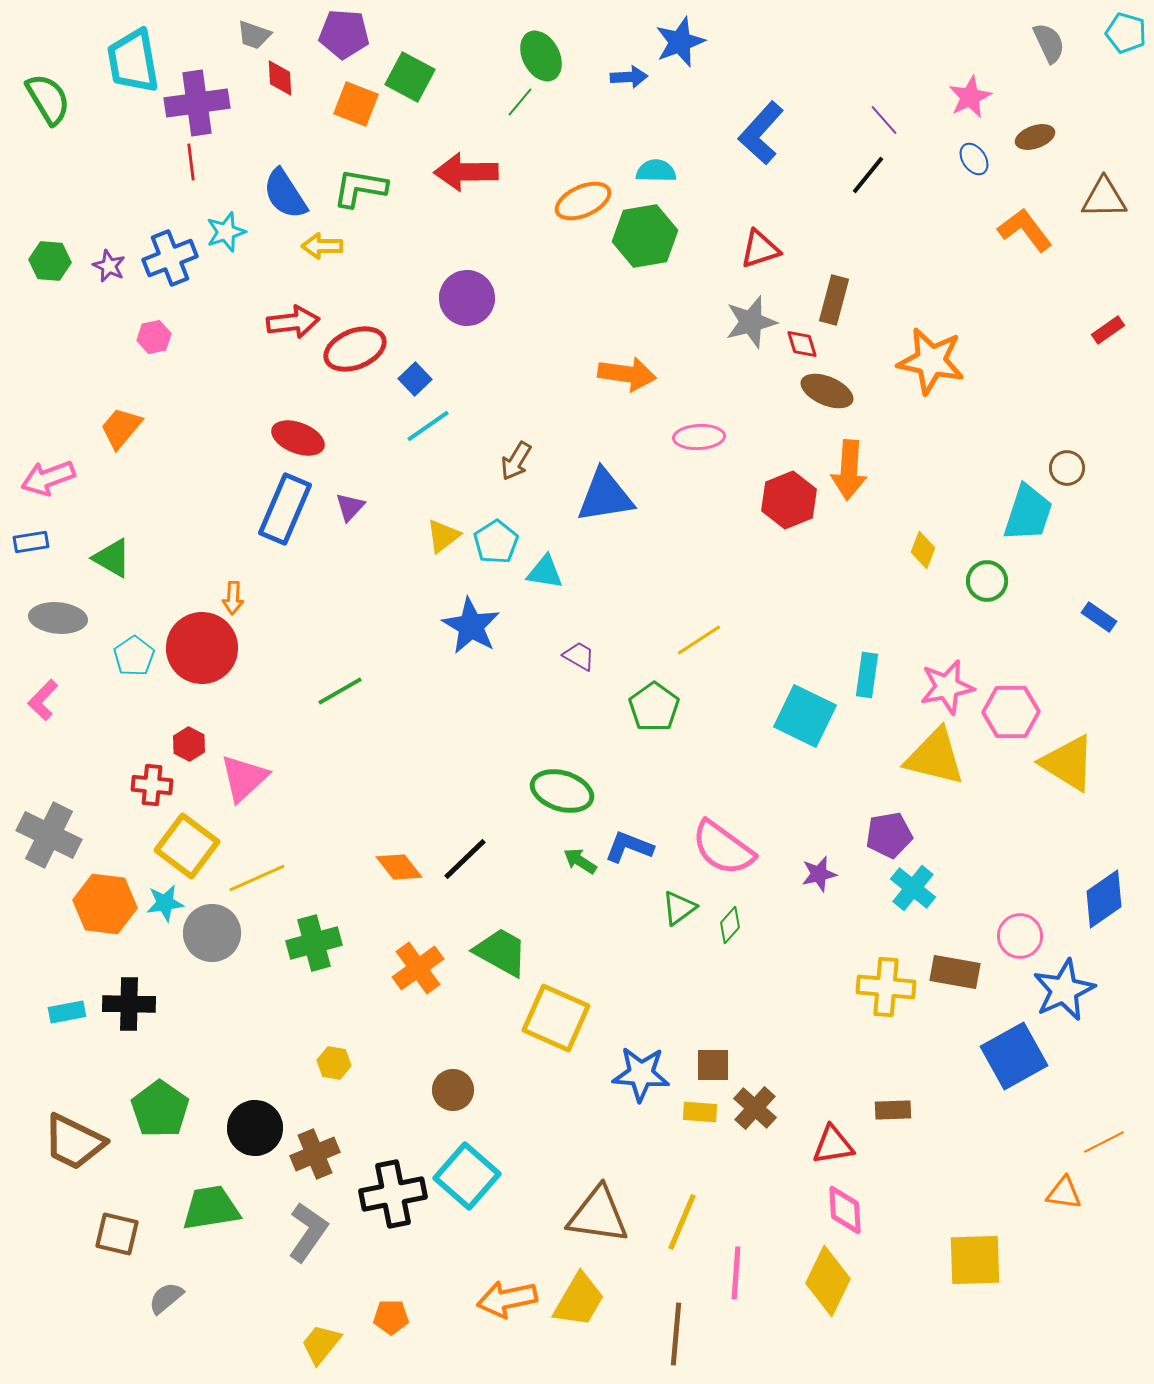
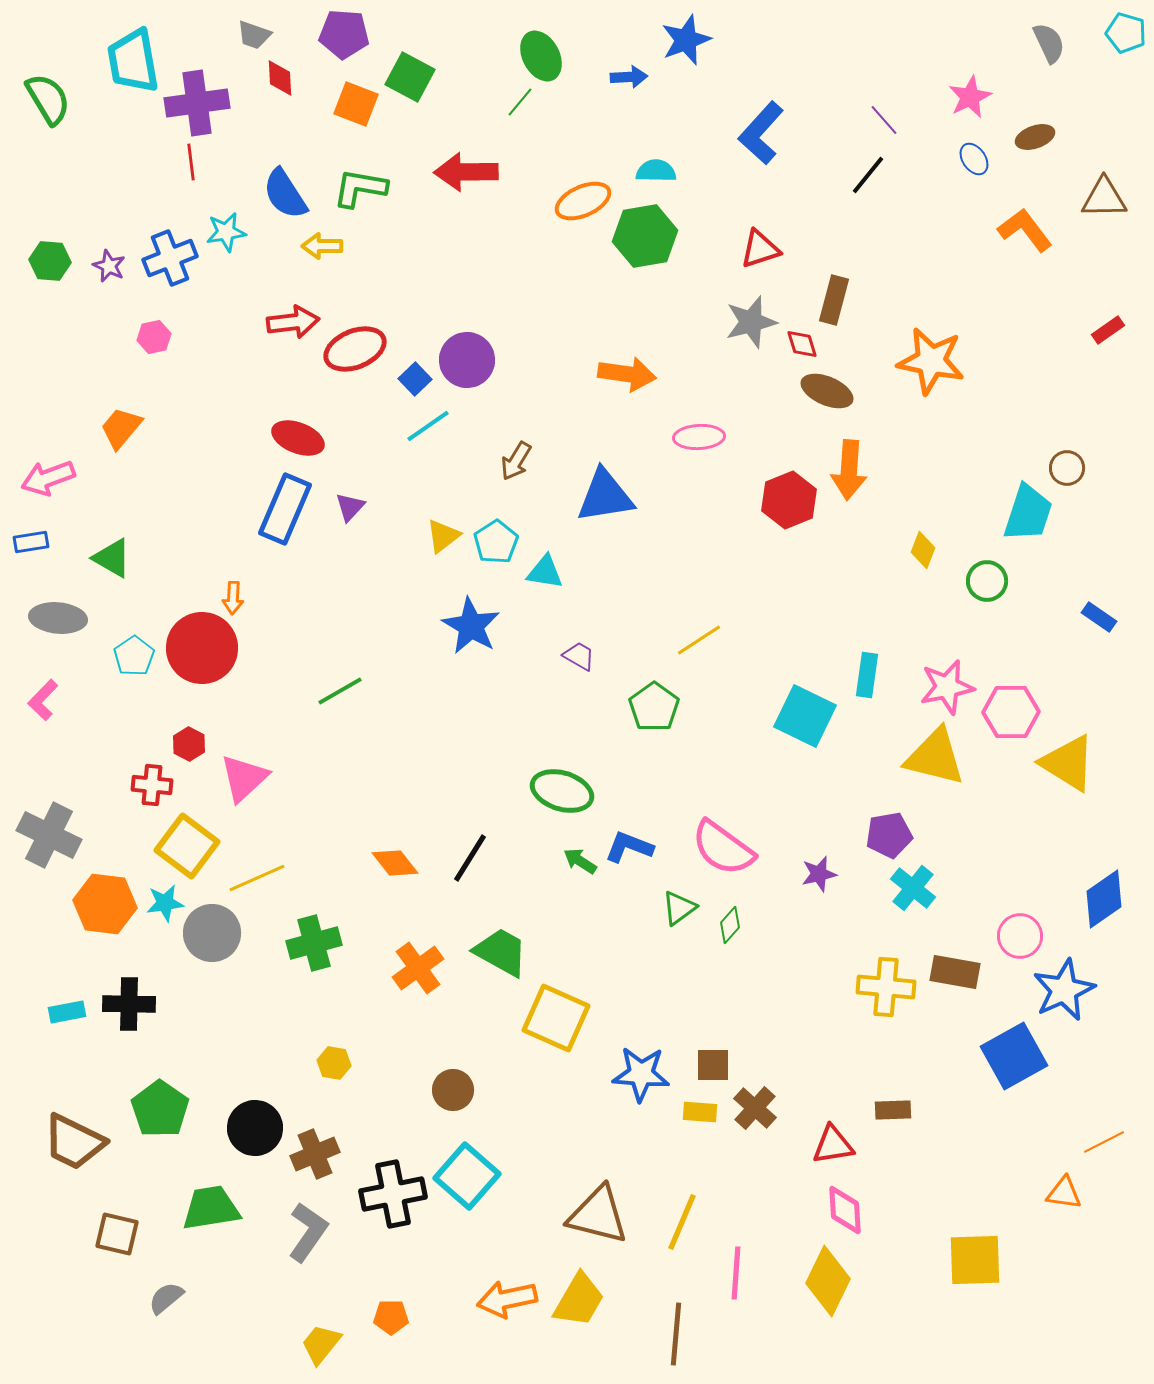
blue star at (680, 42): moved 6 px right, 2 px up
cyan star at (226, 232): rotated 9 degrees clockwise
purple circle at (467, 298): moved 62 px down
black line at (465, 859): moved 5 px right, 1 px up; rotated 14 degrees counterclockwise
orange diamond at (399, 867): moved 4 px left, 4 px up
brown triangle at (598, 1215): rotated 6 degrees clockwise
